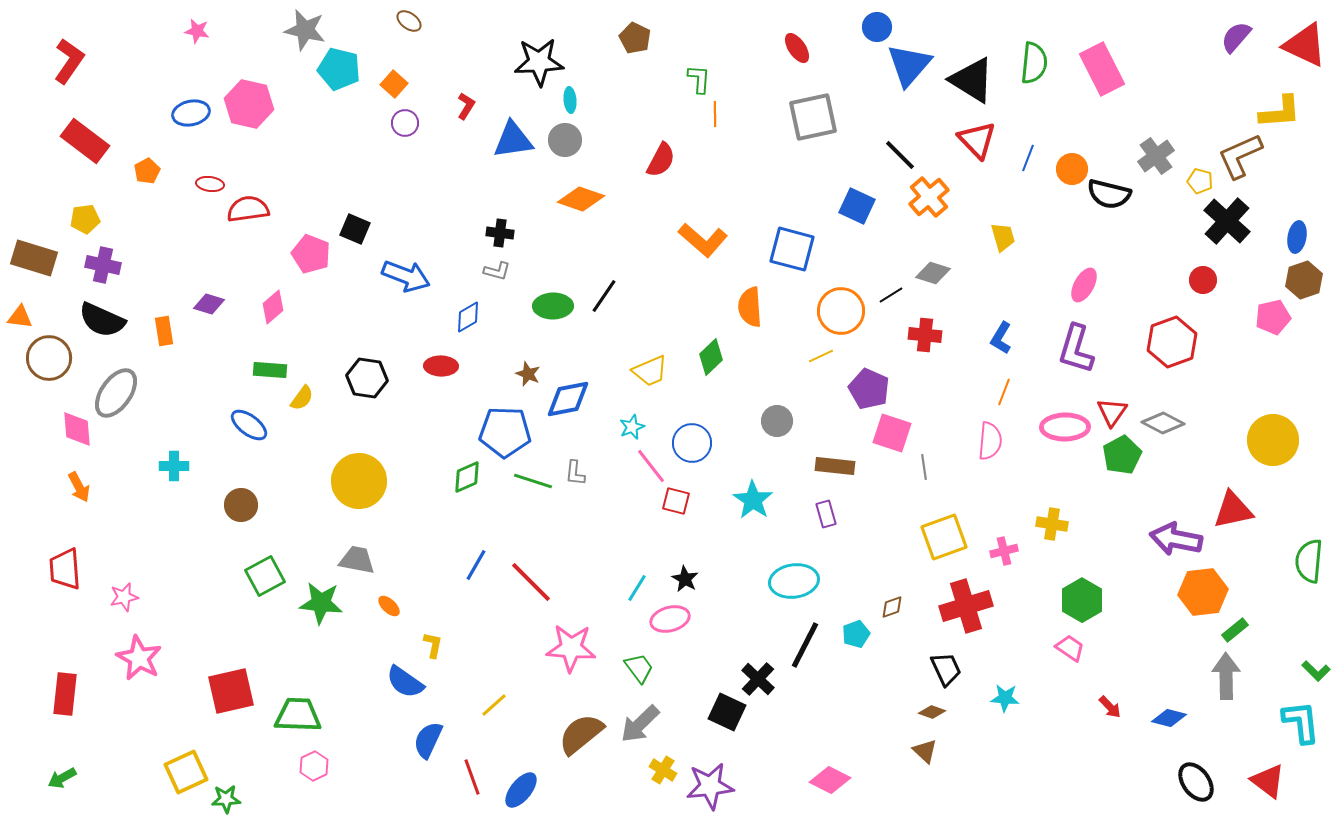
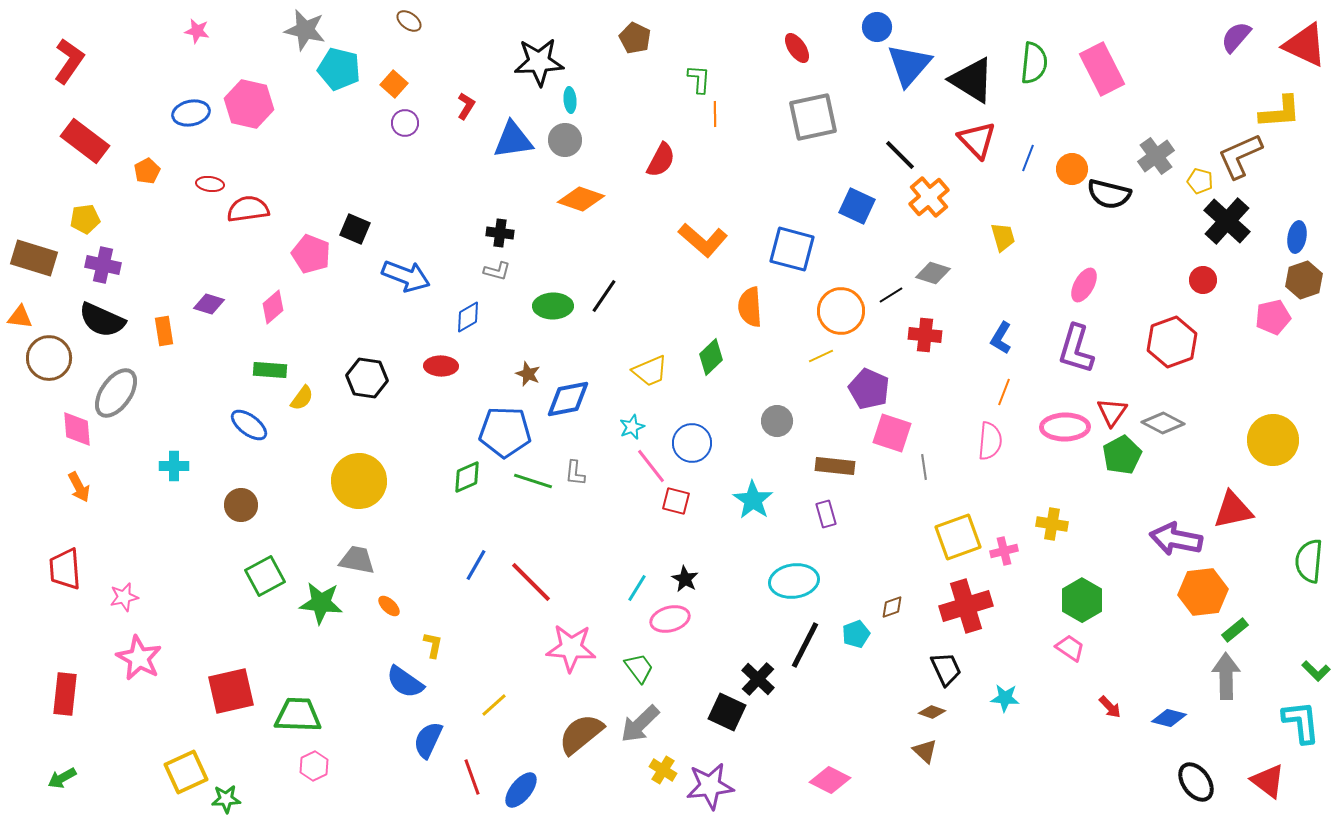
yellow square at (944, 537): moved 14 px right
